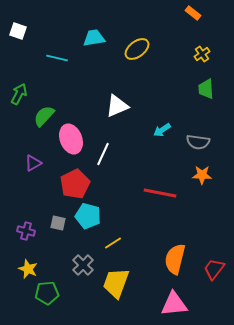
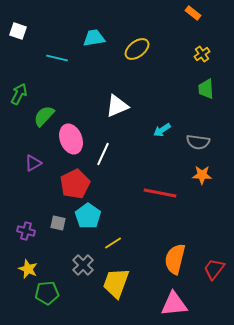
cyan pentagon: rotated 20 degrees clockwise
